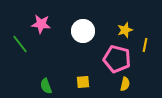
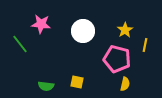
yellow star: rotated 14 degrees counterclockwise
yellow square: moved 6 px left; rotated 16 degrees clockwise
green semicircle: rotated 63 degrees counterclockwise
